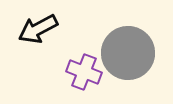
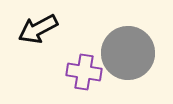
purple cross: rotated 12 degrees counterclockwise
